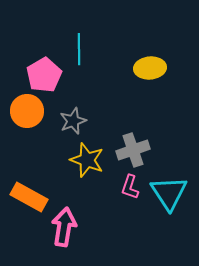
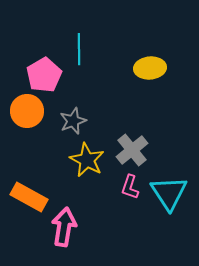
gray cross: moved 1 px left; rotated 20 degrees counterclockwise
yellow star: rotated 8 degrees clockwise
